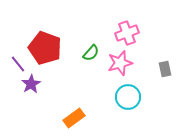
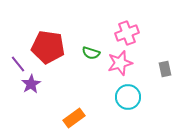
red pentagon: moved 3 px right, 1 px up; rotated 12 degrees counterclockwise
green semicircle: rotated 66 degrees clockwise
